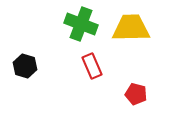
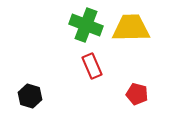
green cross: moved 5 px right, 1 px down
black hexagon: moved 5 px right, 30 px down
red pentagon: moved 1 px right
